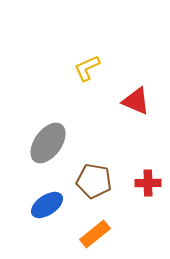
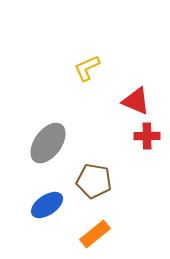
red cross: moved 1 px left, 47 px up
